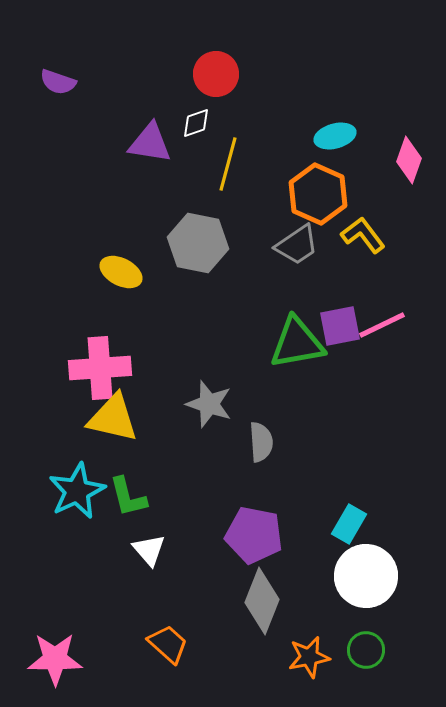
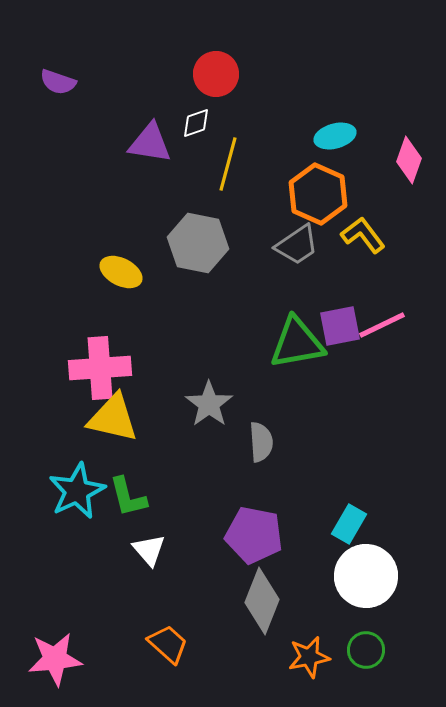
gray star: rotated 18 degrees clockwise
pink star: rotated 6 degrees counterclockwise
